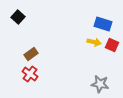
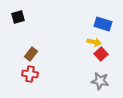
black square: rotated 32 degrees clockwise
red square: moved 11 px left, 9 px down; rotated 24 degrees clockwise
brown rectangle: rotated 16 degrees counterclockwise
red cross: rotated 28 degrees counterclockwise
gray star: moved 3 px up
